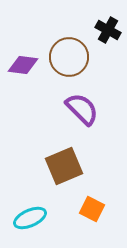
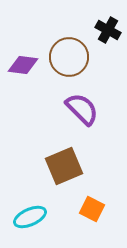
cyan ellipse: moved 1 px up
